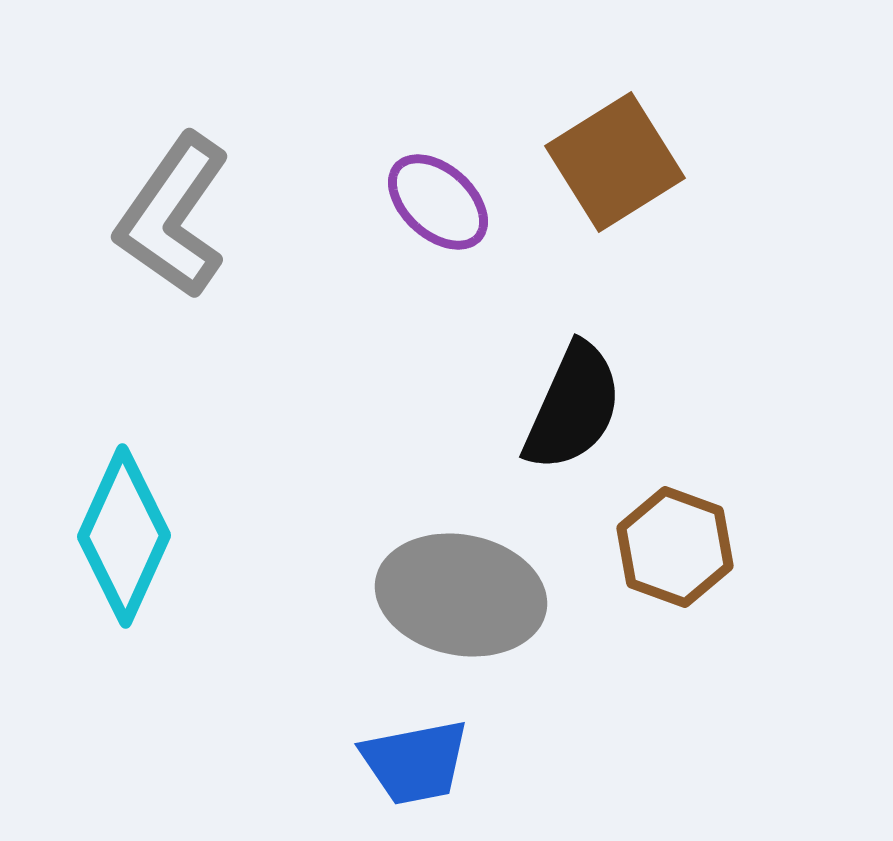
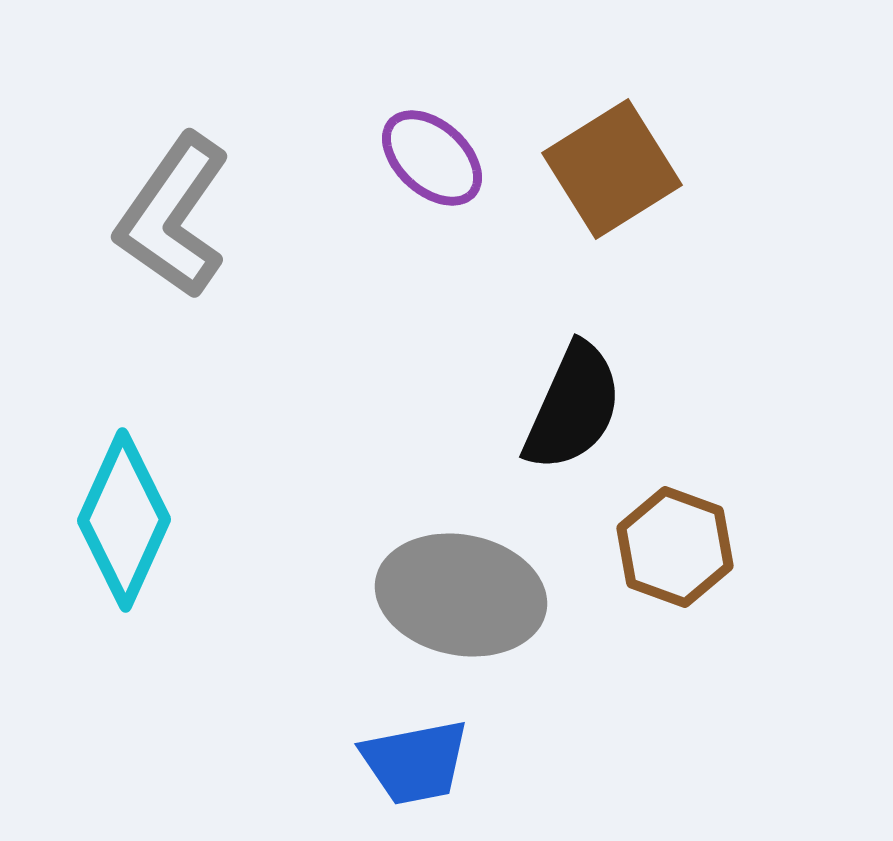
brown square: moved 3 px left, 7 px down
purple ellipse: moved 6 px left, 44 px up
cyan diamond: moved 16 px up
